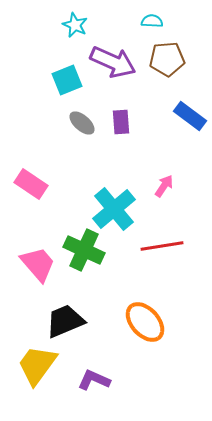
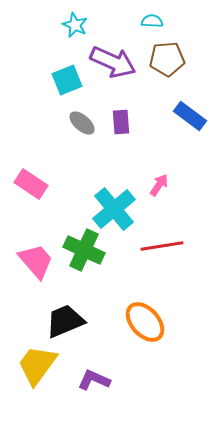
pink arrow: moved 5 px left, 1 px up
pink trapezoid: moved 2 px left, 3 px up
